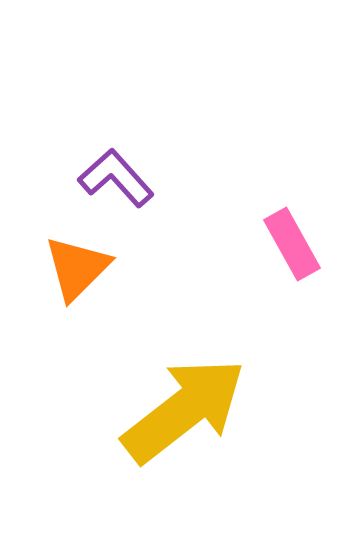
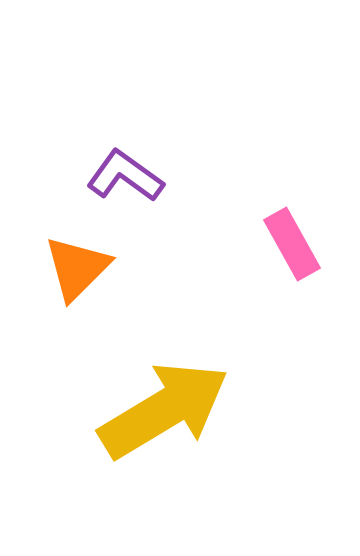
purple L-shape: moved 9 px right, 2 px up; rotated 12 degrees counterclockwise
yellow arrow: moved 20 px left; rotated 7 degrees clockwise
